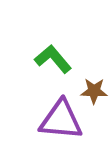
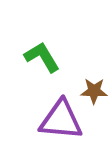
green L-shape: moved 11 px left, 2 px up; rotated 9 degrees clockwise
